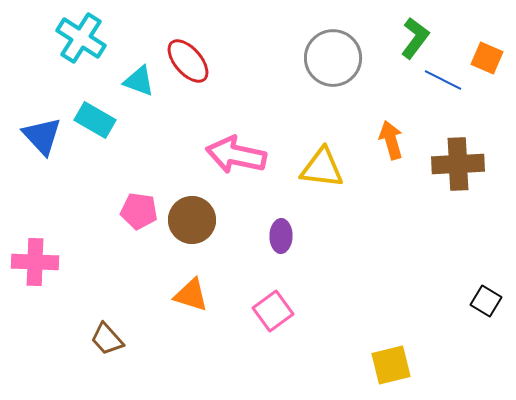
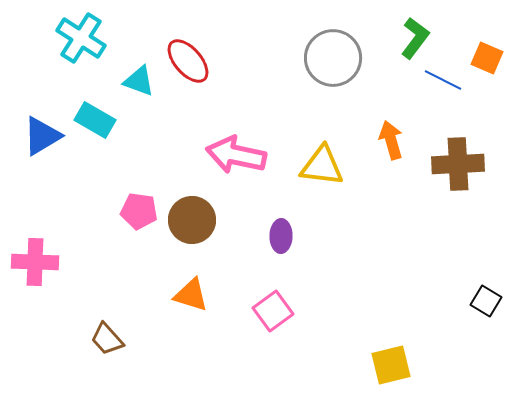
blue triangle: rotated 42 degrees clockwise
yellow triangle: moved 2 px up
